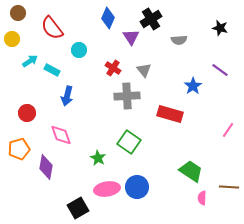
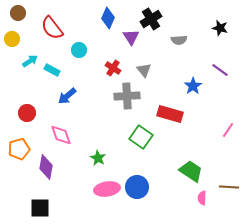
blue arrow: rotated 36 degrees clockwise
green square: moved 12 px right, 5 px up
black square: moved 38 px left; rotated 30 degrees clockwise
